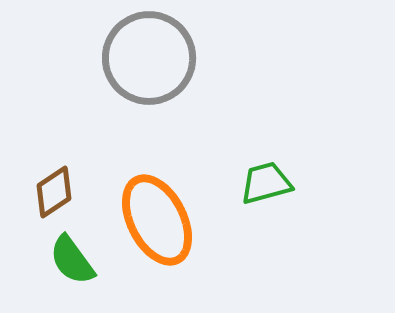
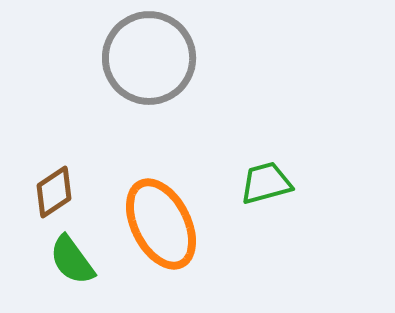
orange ellipse: moved 4 px right, 4 px down
